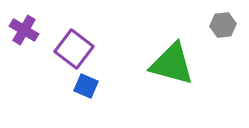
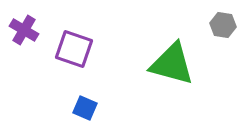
gray hexagon: rotated 15 degrees clockwise
purple square: rotated 18 degrees counterclockwise
blue square: moved 1 px left, 22 px down
